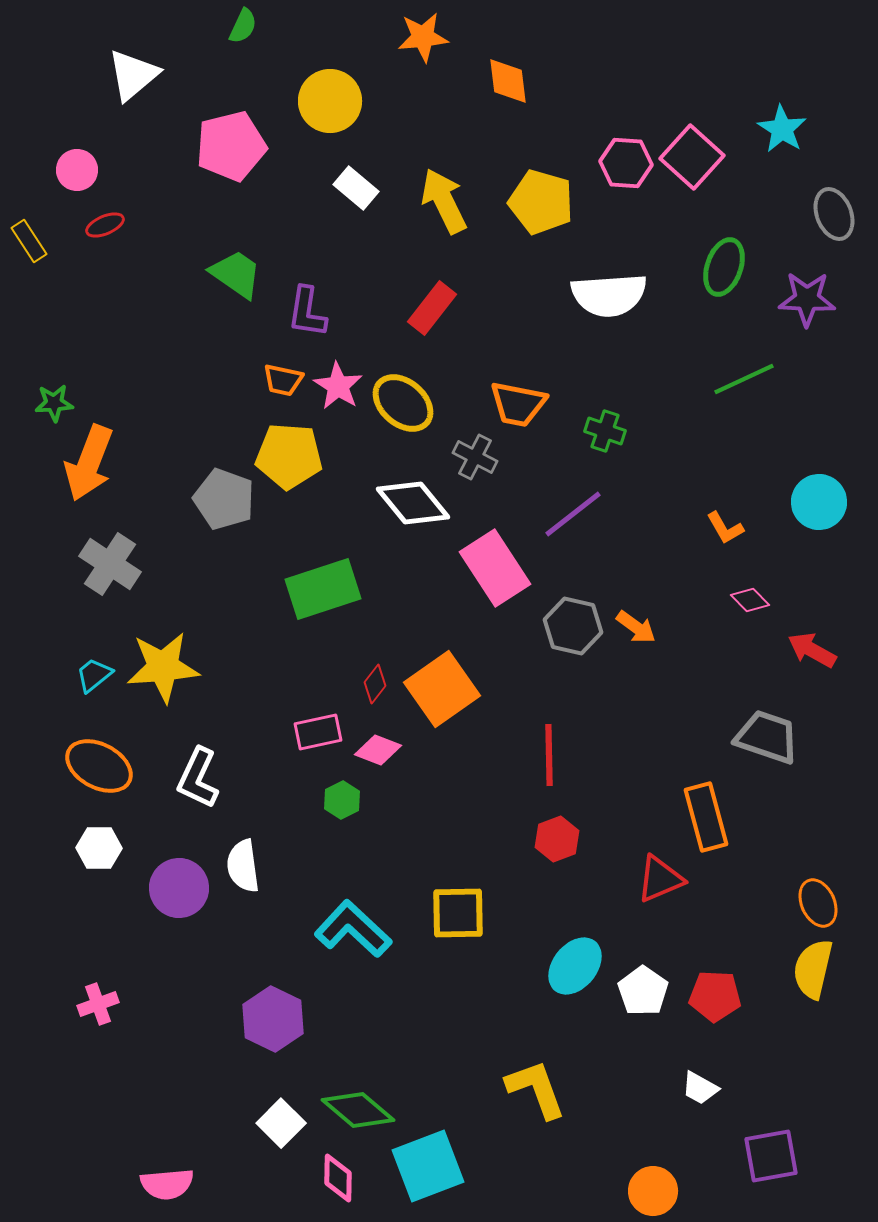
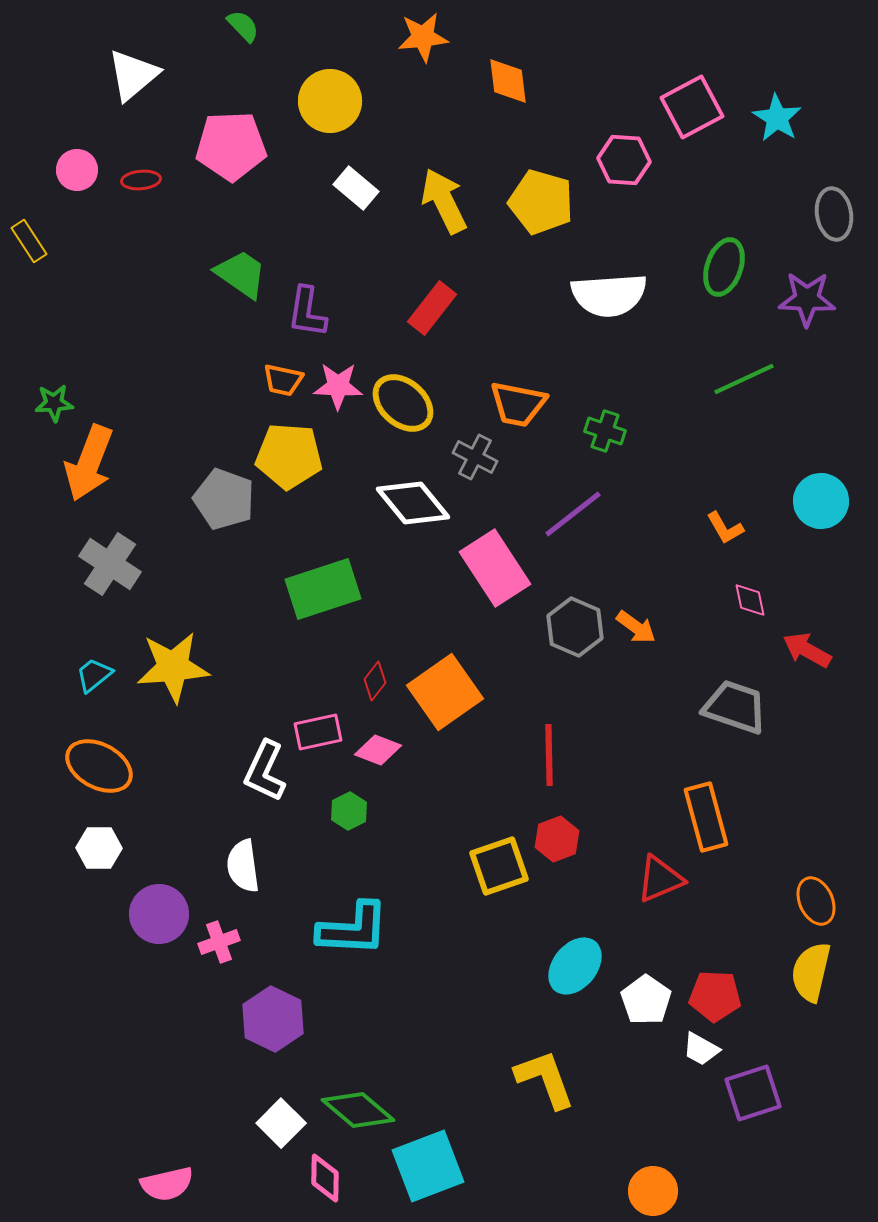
green semicircle at (243, 26): rotated 69 degrees counterclockwise
cyan star at (782, 129): moved 5 px left, 11 px up
pink pentagon at (231, 146): rotated 12 degrees clockwise
pink square at (692, 157): moved 50 px up; rotated 20 degrees clockwise
pink hexagon at (626, 163): moved 2 px left, 3 px up
gray ellipse at (834, 214): rotated 12 degrees clockwise
red ellipse at (105, 225): moved 36 px right, 45 px up; rotated 18 degrees clockwise
green trapezoid at (236, 274): moved 5 px right
pink star at (338, 386): rotated 30 degrees counterclockwise
cyan circle at (819, 502): moved 2 px right, 1 px up
pink diamond at (750, 600): rotated 33 degrees clockwise
gray hexagon at (573, 626): moved 2 px right, 1 px down; rotated 10 degrees clockwise
red arrow at (812, 650): moved 5 px left
yellow star at (163, 667): moved 10 px right
red diamond at (375, 684): moved 3 px up
orange square at (442, 689): moved 3 px right, 3 px down
gray trapezoid at (767, 737): moved 32 px left, 30 px up
white L-shape at (198, 778): moved 67 px right, 7 px up
green hexagon at (342, 800): moved 7 px right, 11 px down
purple circle at (179, 888): moved 20 px left, 26 px down
orange ellipse at (818, 903): moved 2 px left, 2 px up
yellow square at (458, 913): moved 41 px right, 47 px up; rotated 18 degrees counterclockwise
cyan L-shape at (353, 929): rotated 140 degrees clockwise
yellow semicircle at (813, 969): moved 2 px left, 3 px down
white pentagon at (643, 991): moved 3 px right, 9 px down
pink cross at (98, 1004): moved 121 px right, 62 px up
white trapezoid at (700, 1088): moved 1 px right, 39 px up
yellow L-shape at (536, 1089): moved 9 px right, 10 px up
purple square at (771, 1156): moved 18 px left, 63 px up; rotated 8 degrees counterclockwise
pink diamond at (338, 1178): moved 13 px left
pink semicircle at (167, 1184): rotated 8 degrees counterclockwise
